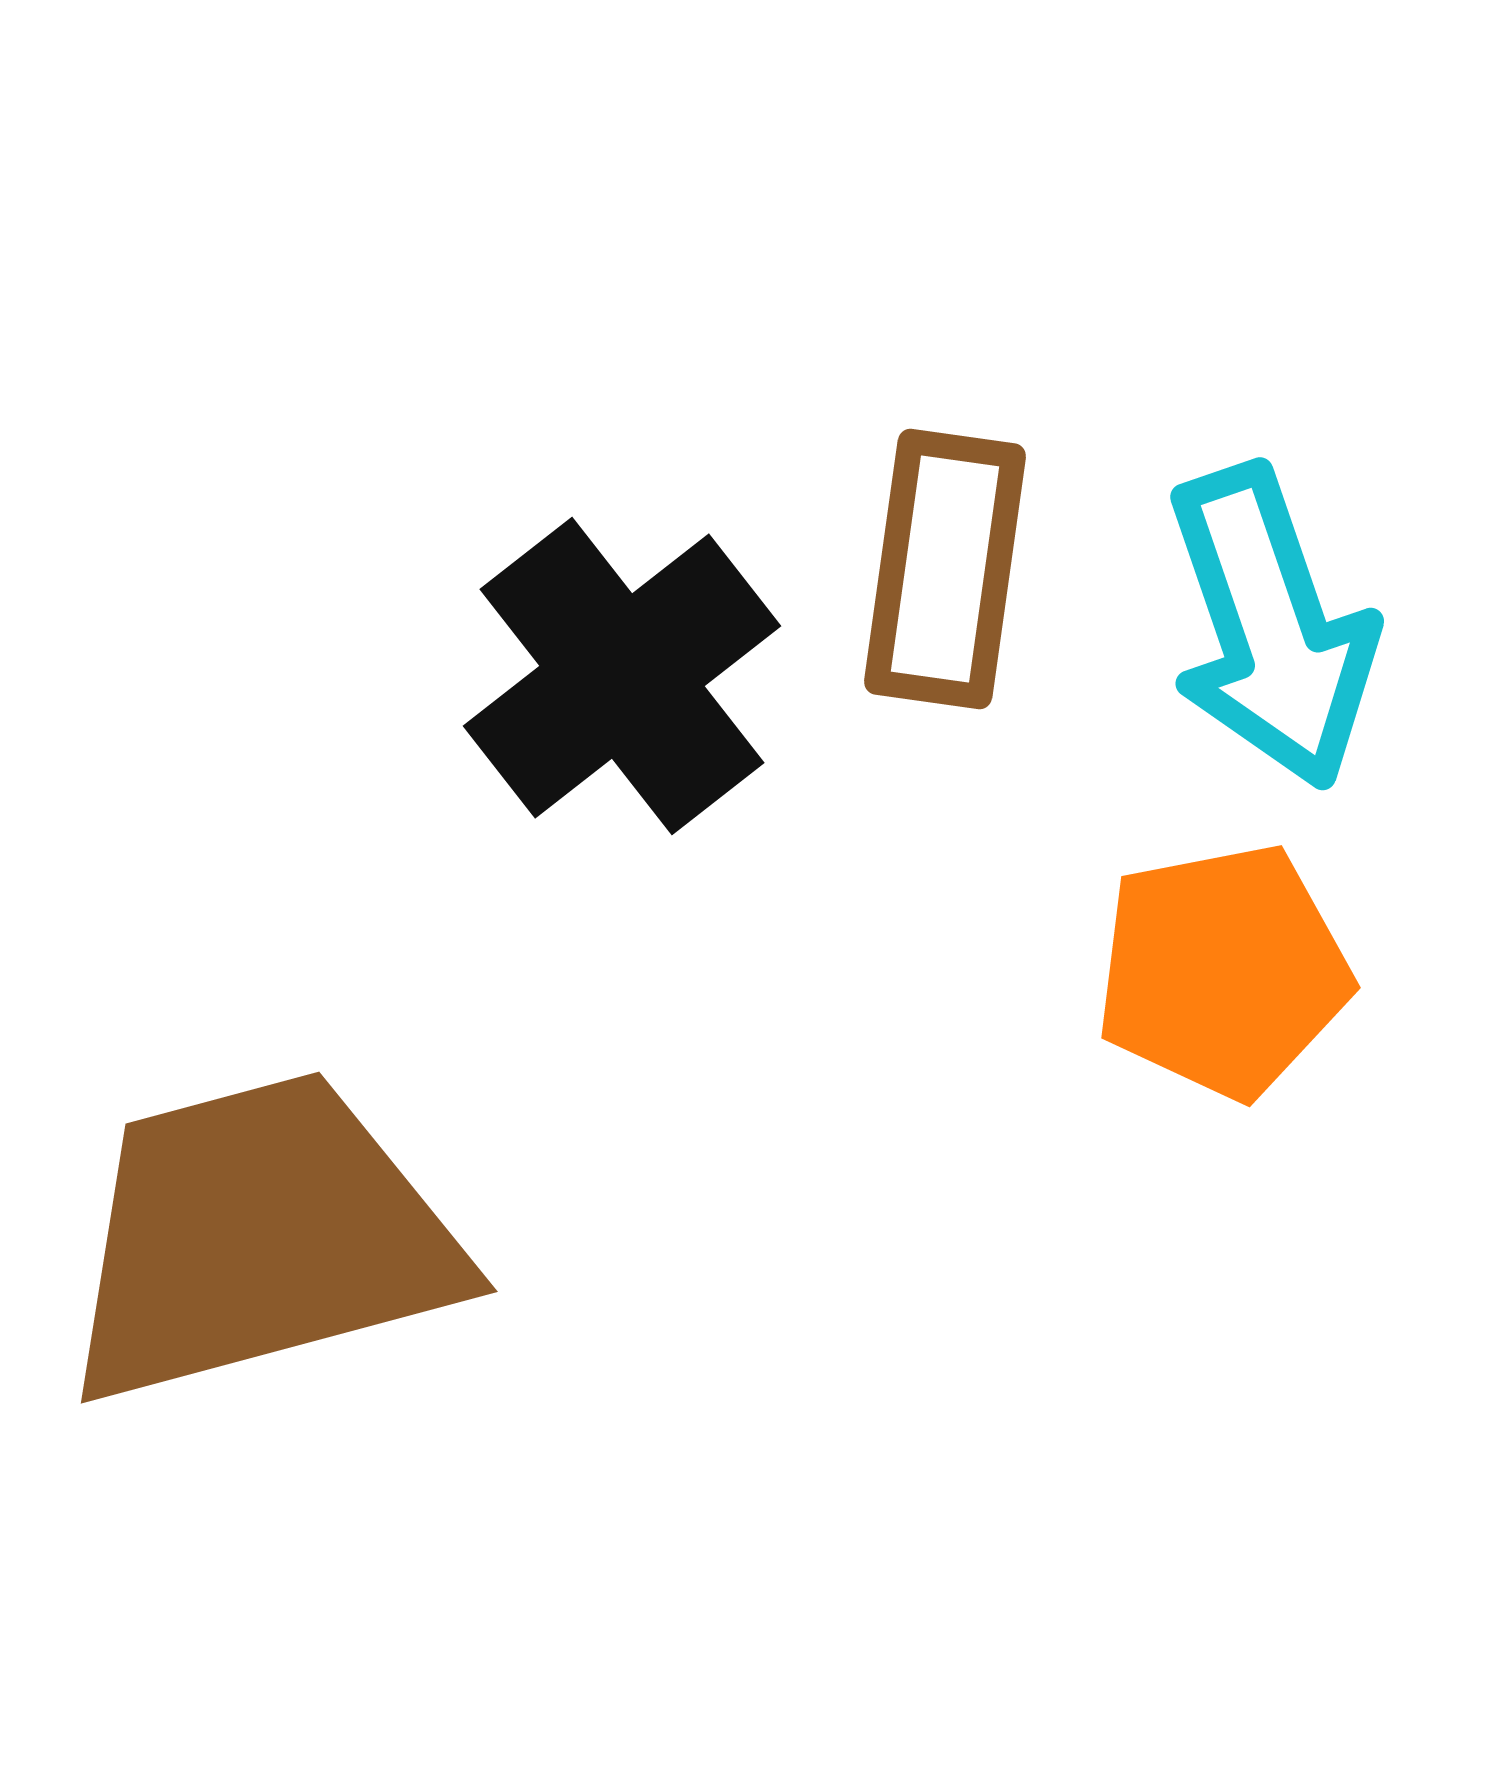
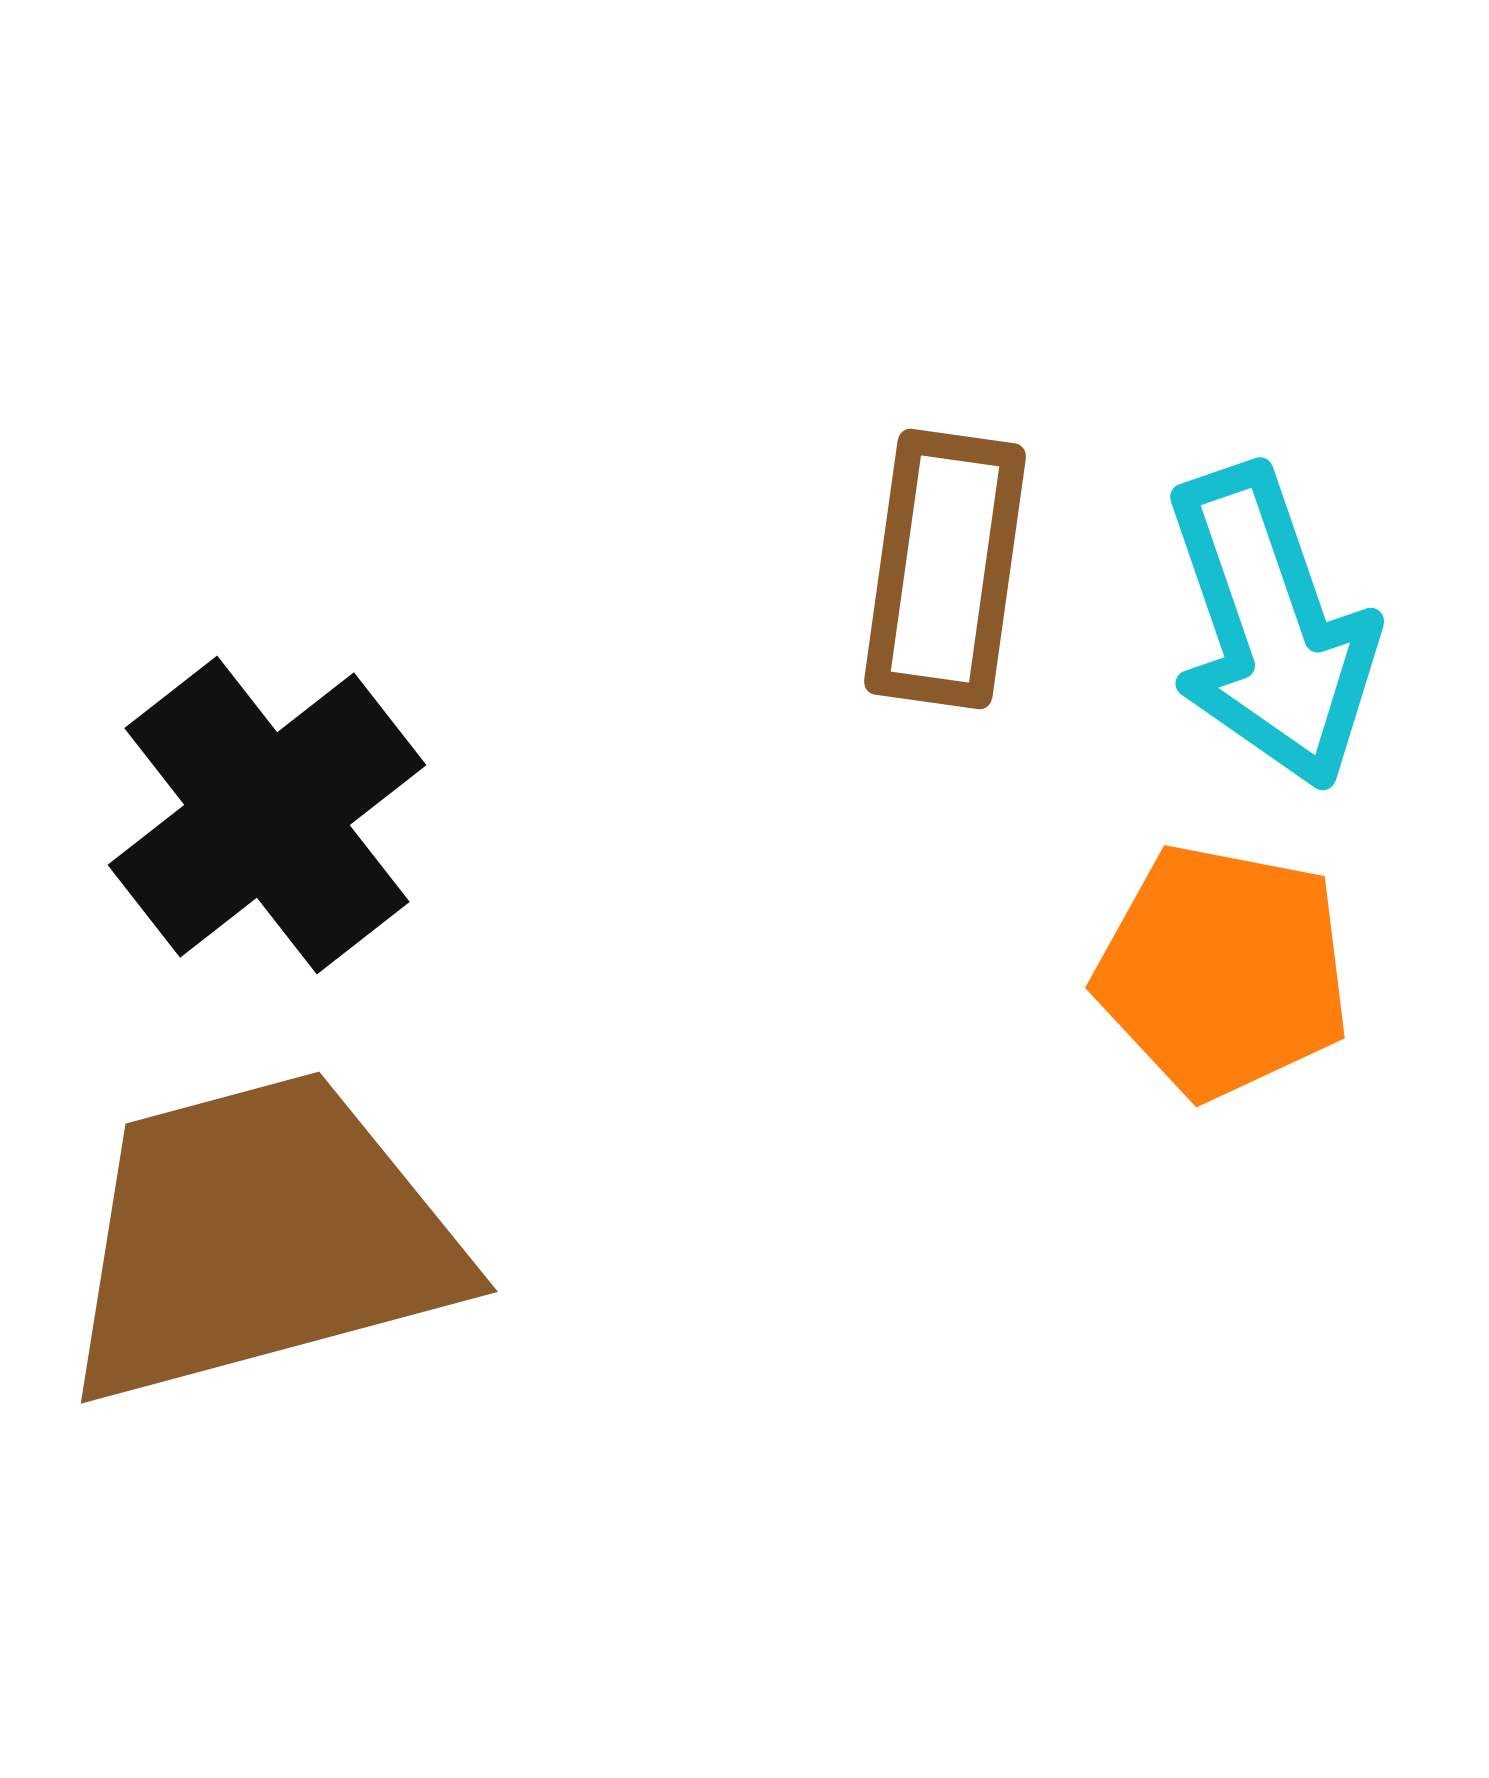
black cross: moved 355 px left, 139 px down
orange pentagon: rotated 22 degrees clockwise
